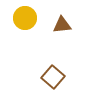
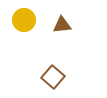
yellow circle: moved 1 px left, 2 px down
